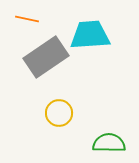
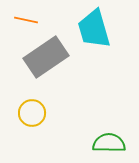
orange line: moved 1 px left, 1 px down
cyan trapezoid: moved 4 px right, 6 px up; rotated 102 degrees counterclockwise
yellow circle: moved 27 px left
